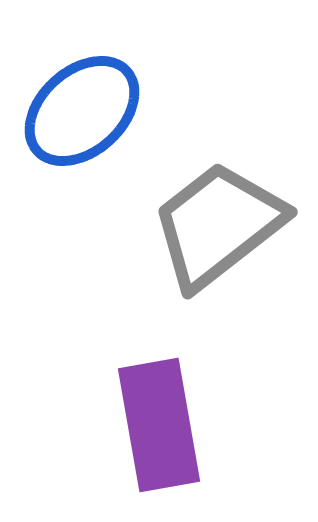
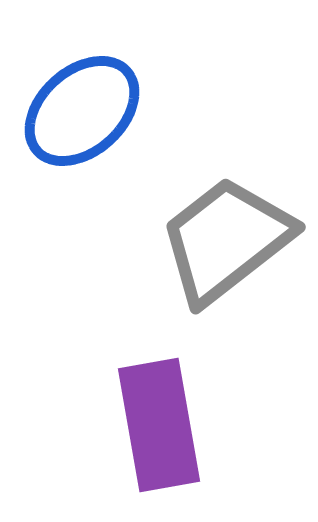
gray trapezoid: moved 8 px right, 15 px down
